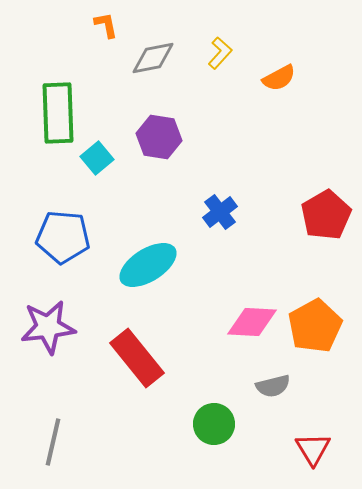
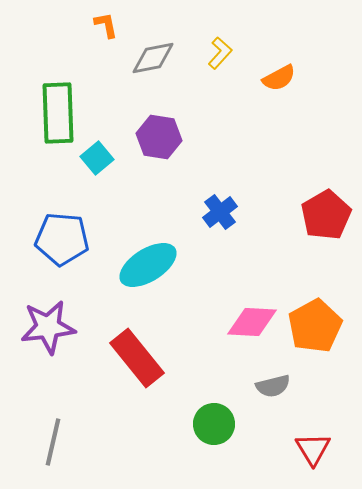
blue pentagon: moved 1 px left, 2 px down
